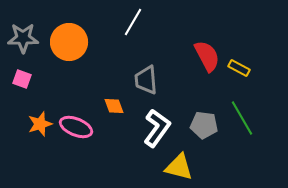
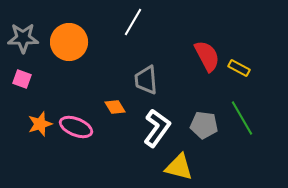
orange diamond: moved 1 px right, 1 px down; rotated 10 degrees counterclockwise
